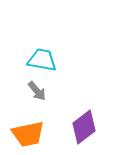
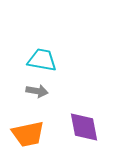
gray arrow: rotated 40 degrees counterclockwise
purple diamond: rotated 64 degrees counterclockwise
